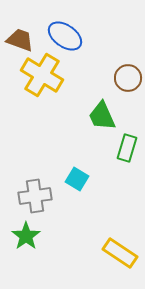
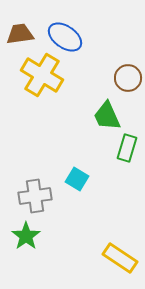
blue ellipse: moved 1 px down
brown trapezoid: moved 6 px up; rotated 28 degrees counterclockwise
green trapezoid: moved 5 px right
yellow rectangle: moved 5 px down
